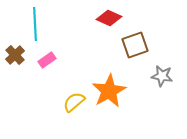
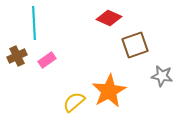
cyan line: moved 1 px left, 1 px up
brown cross: moved 2 px right, 1 px down; rotated 18 degrees clockwise
